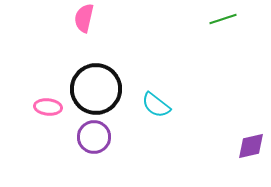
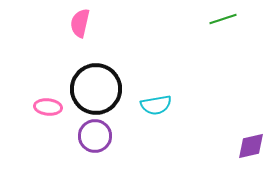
pink semicircle: moved 4 px left, 5 px down
cyan semicircle: rotated 48 degrees counterclockwise
purple circle: moved 1 px right, 1 px up
